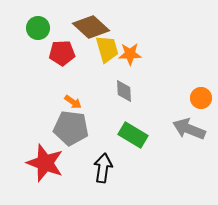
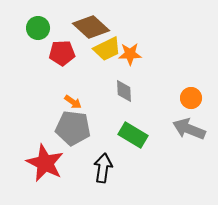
yellow trapezoid: rotated 80 degrees clockwise
orange circle: moved 10 px left
gray pentagon: moved 2 px right
red star: rotated 6 degrees clockwise
